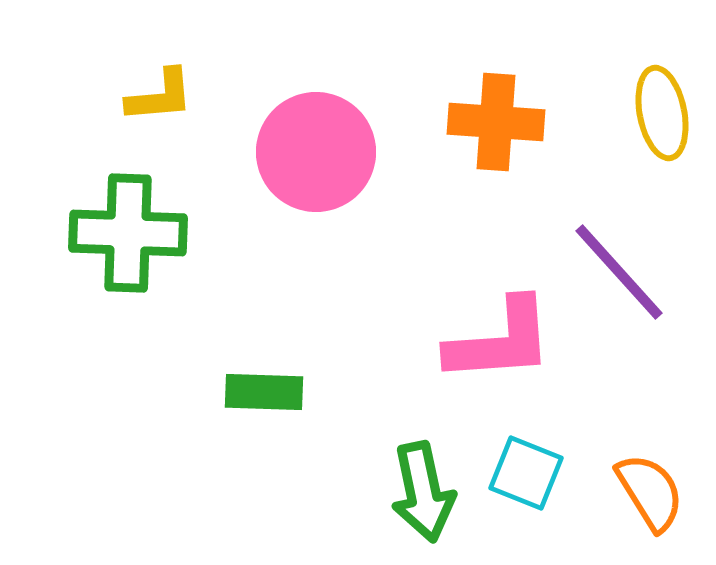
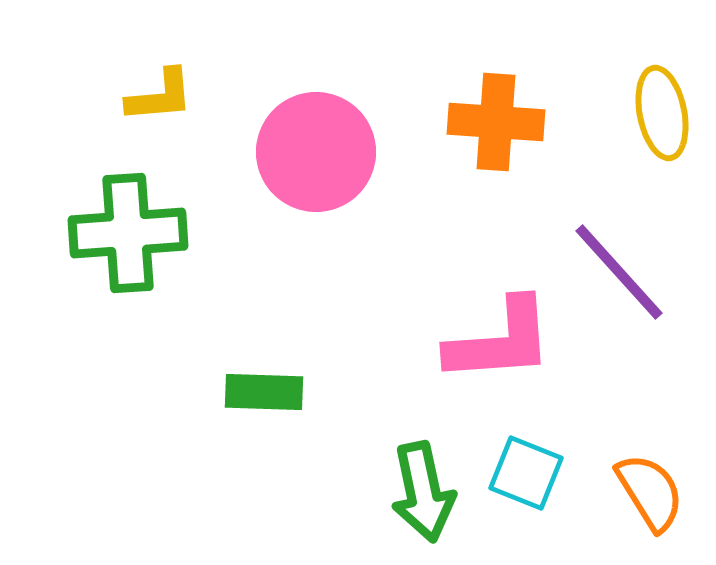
green cross: rotated 6 degrees counterclockwise
